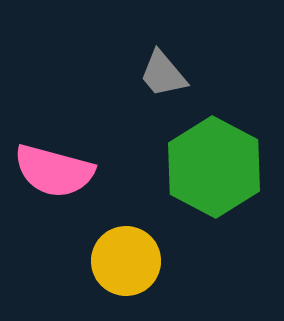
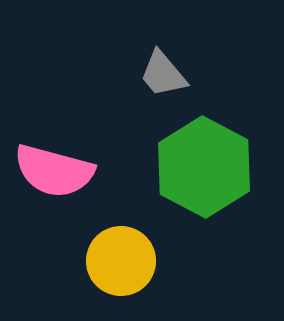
green hexagon: moved 10 px left
yellow circle: moved 5 px left
